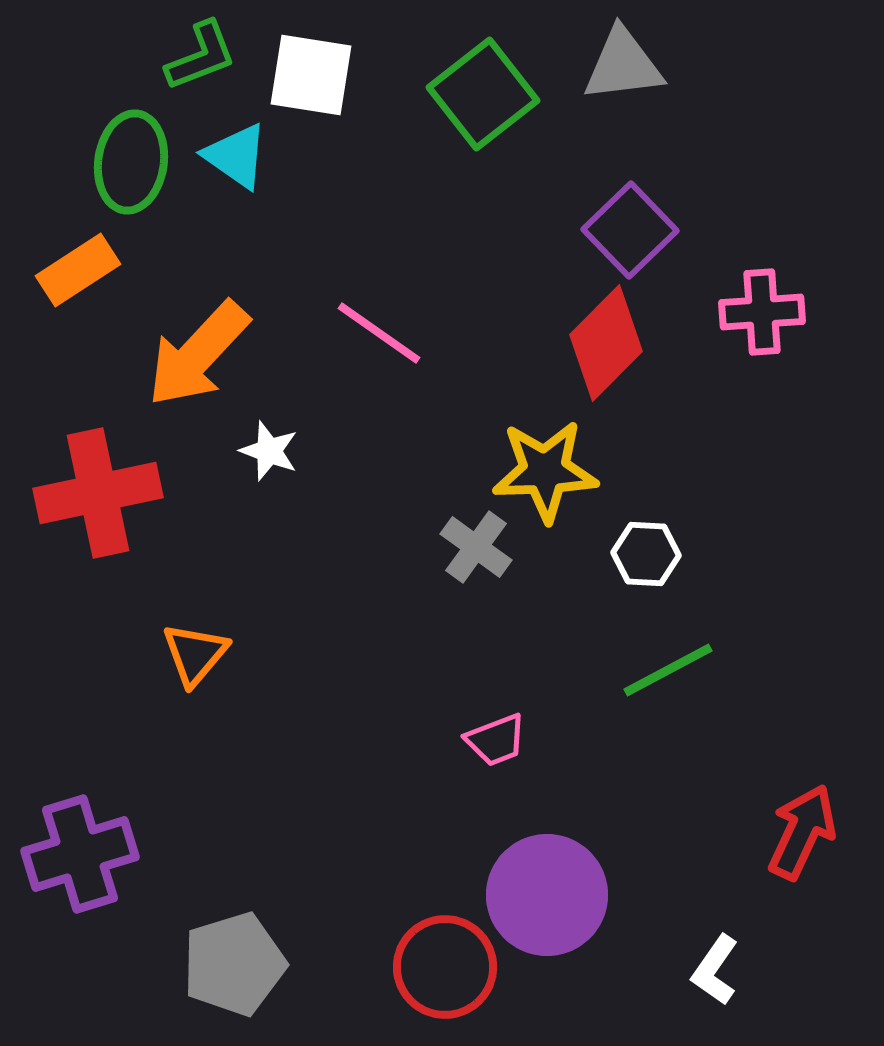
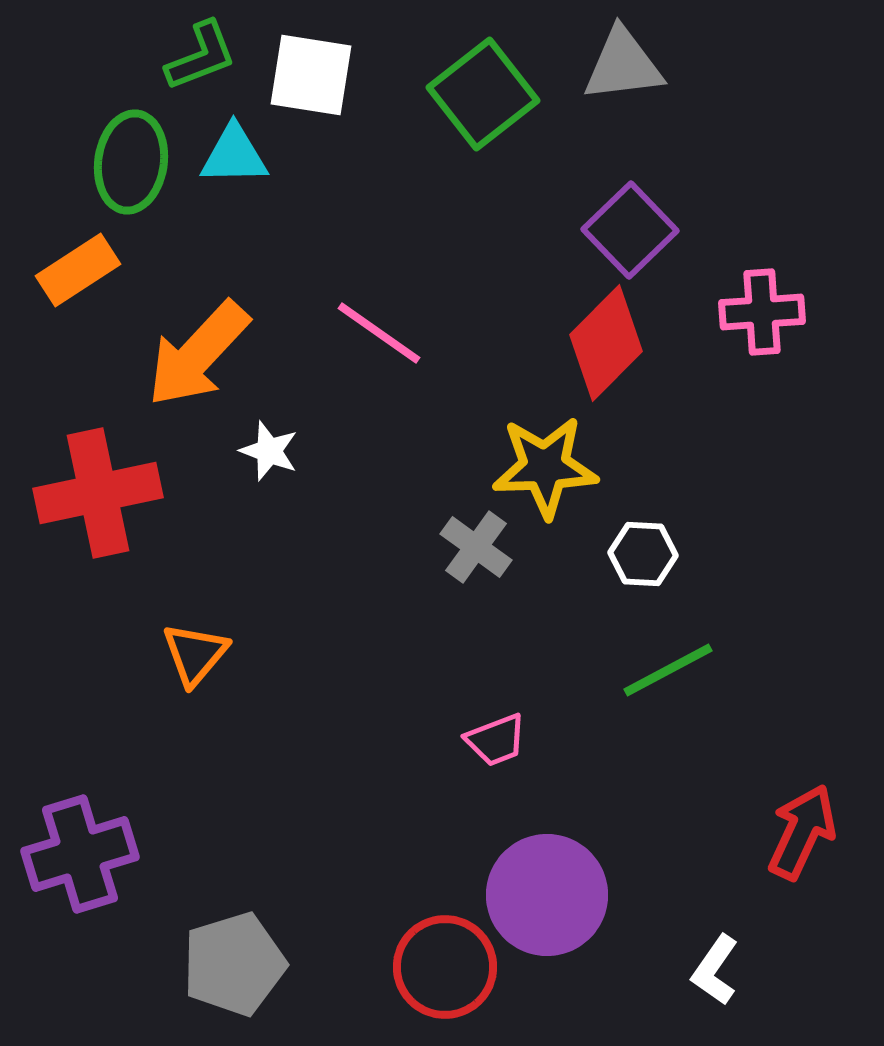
cyan triangle: moved 2 px left, 1 px up; rotated 36 degrees counterclockwise
yellow star: moved 4 px up
white hexagon: moved 3 px left
